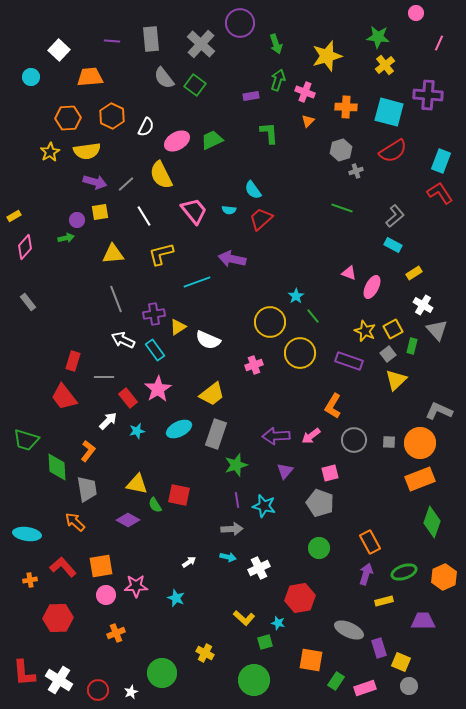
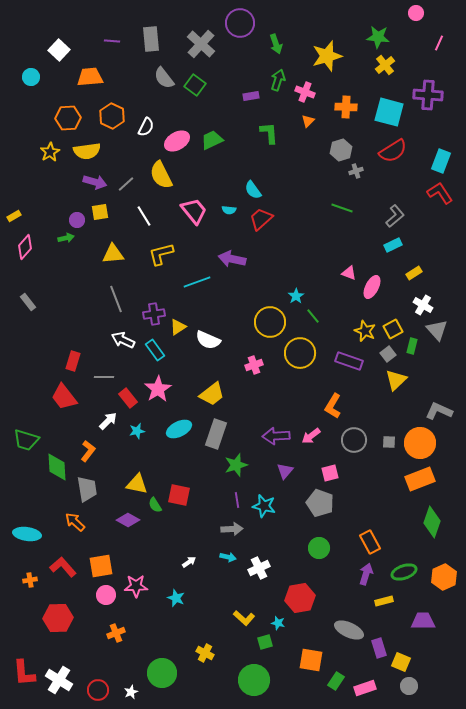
cyan rectangle at (393, 245): rotated 54 degrees counterclockwise
